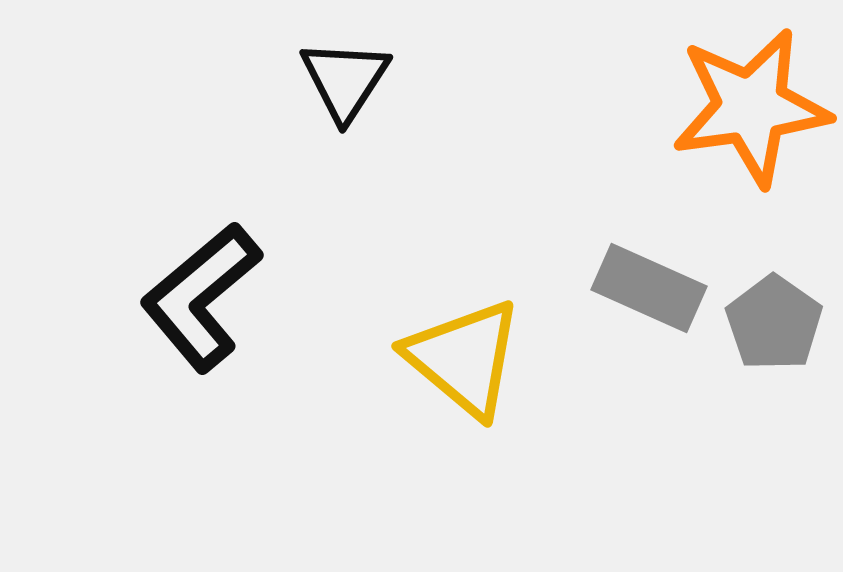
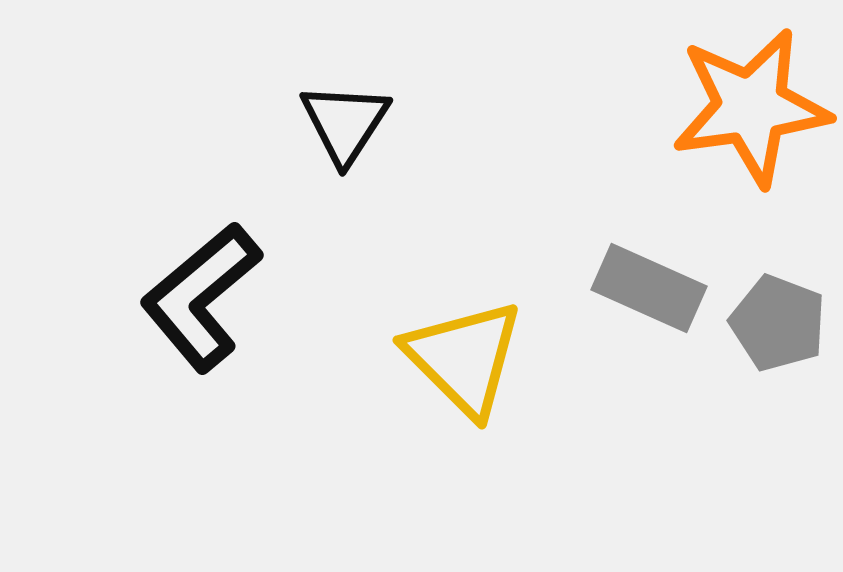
black triangle: moved 43 px down
gray pentagon: moved 4 px right; rotated 14 degrees counterclockwise
yellow triangle: rotated 5 degrees clockwise
